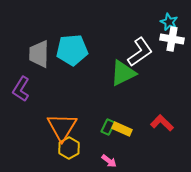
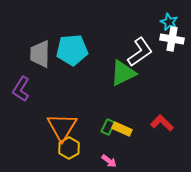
gray trapezoid: moved 1 px right
